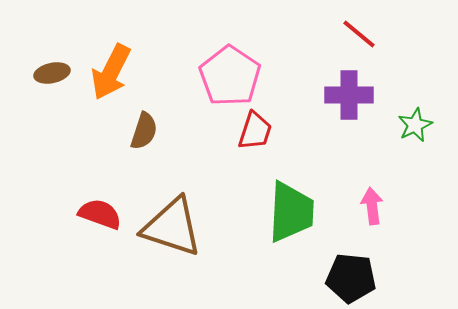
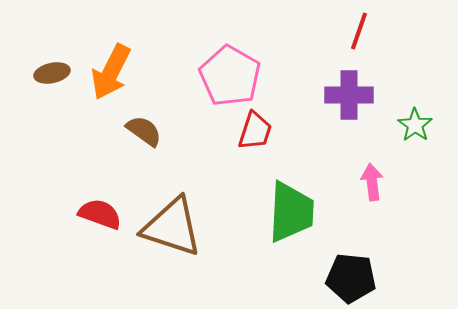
red line: moved 3 px up; rotated 69 degrees clockwise
pink pentagon: rotated 4 degrees counterclockwise
green star: rotated 12 degrees counterclockwise
brown semicircle: rotated 72 degrees counterclockwise
pink arrow: moved 24 px up
